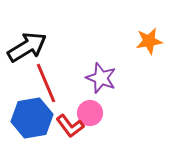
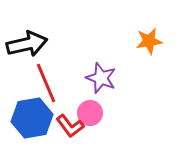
black arrow: moved 3 px up; rotated 18 degrees clockwise
